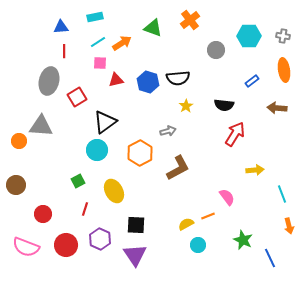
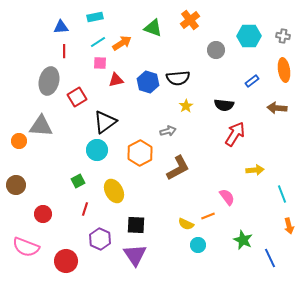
yellow semicircle at (186, 224): rotated 126 degrees counterclockwise
red circle at (66, 245): moved 16 px down
